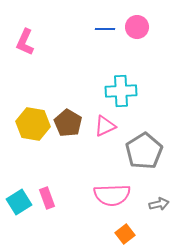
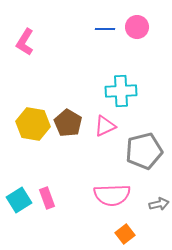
pink L-shape: rotated 8 degrees clockwise
gray pentagon: rotated 18 degrees clockwise
cyan square: moved 2 px up
